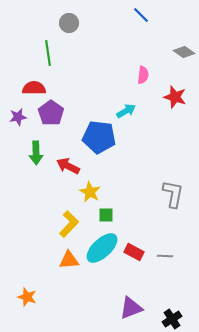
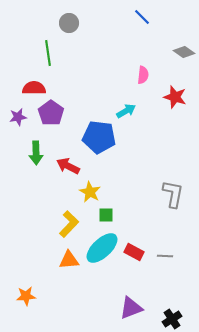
blue line: moved 1 px right, 2 px down
orange star: moved 1 px left, 1 px up; rotated 24 degrees counterclockwise
